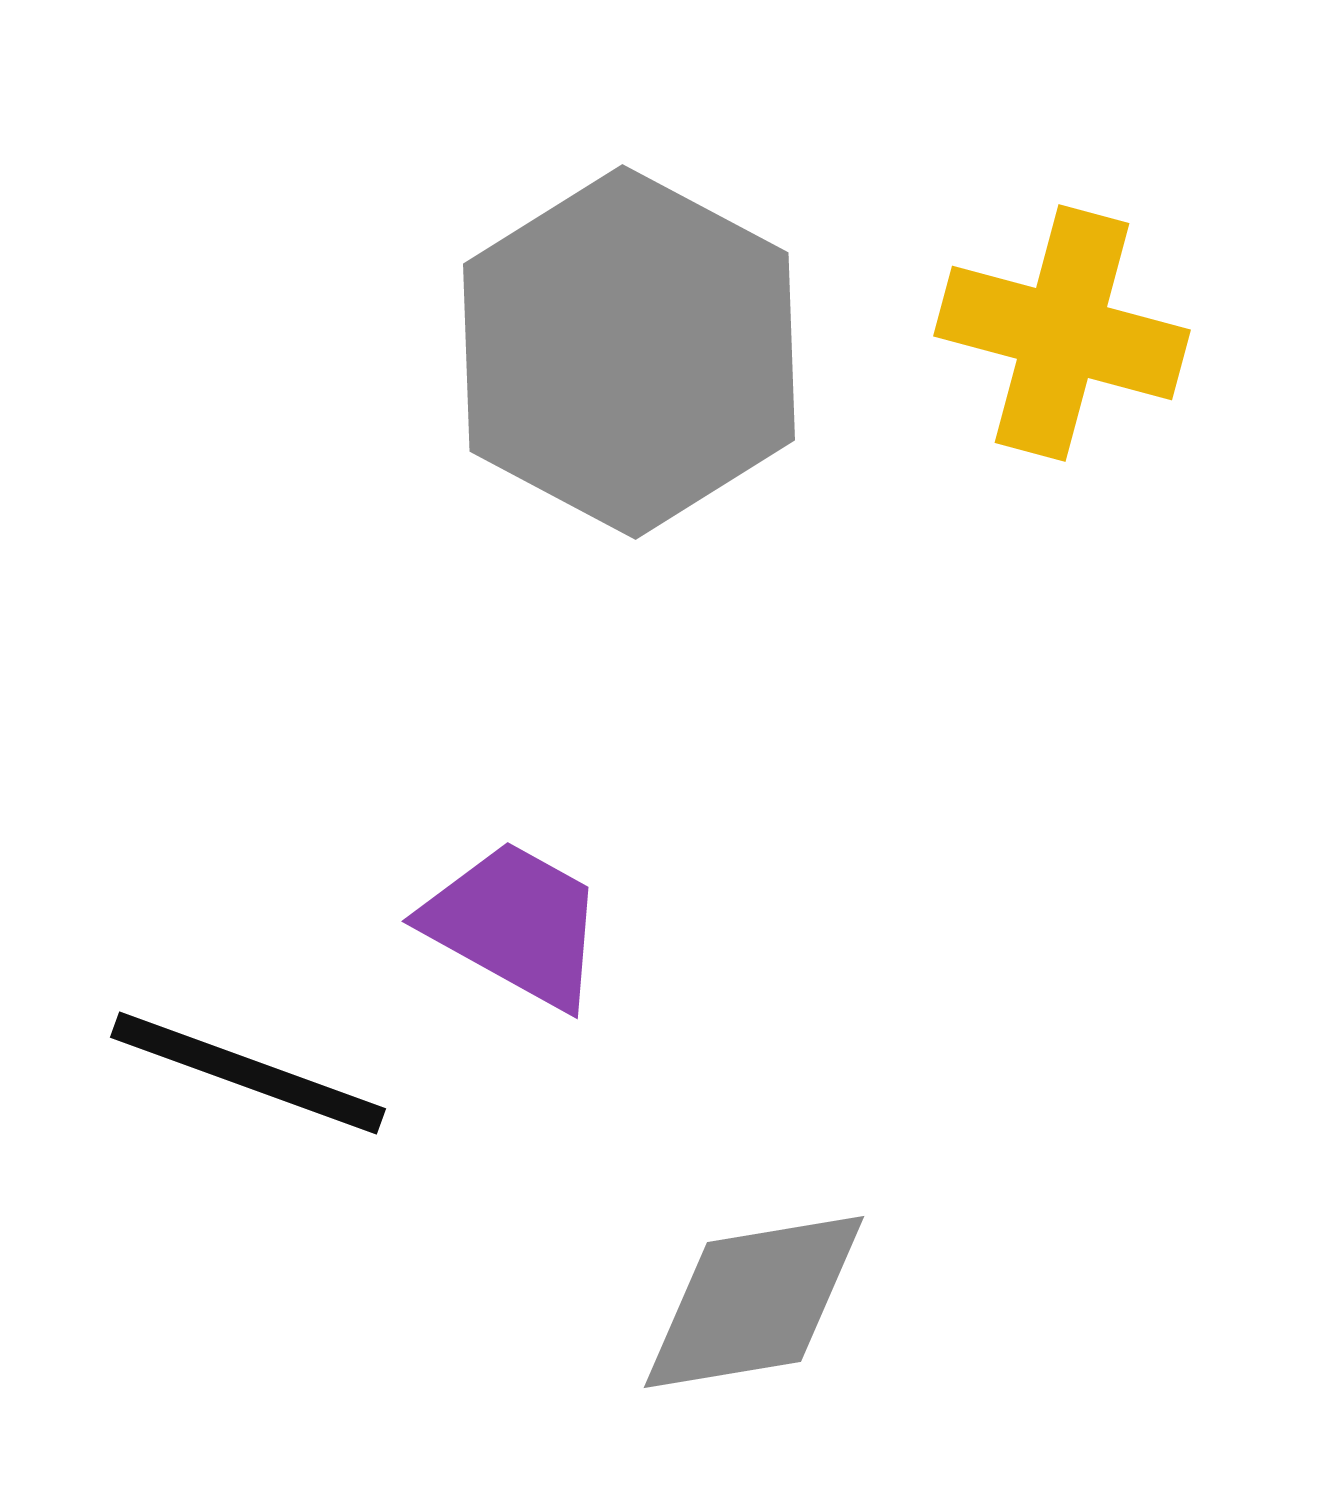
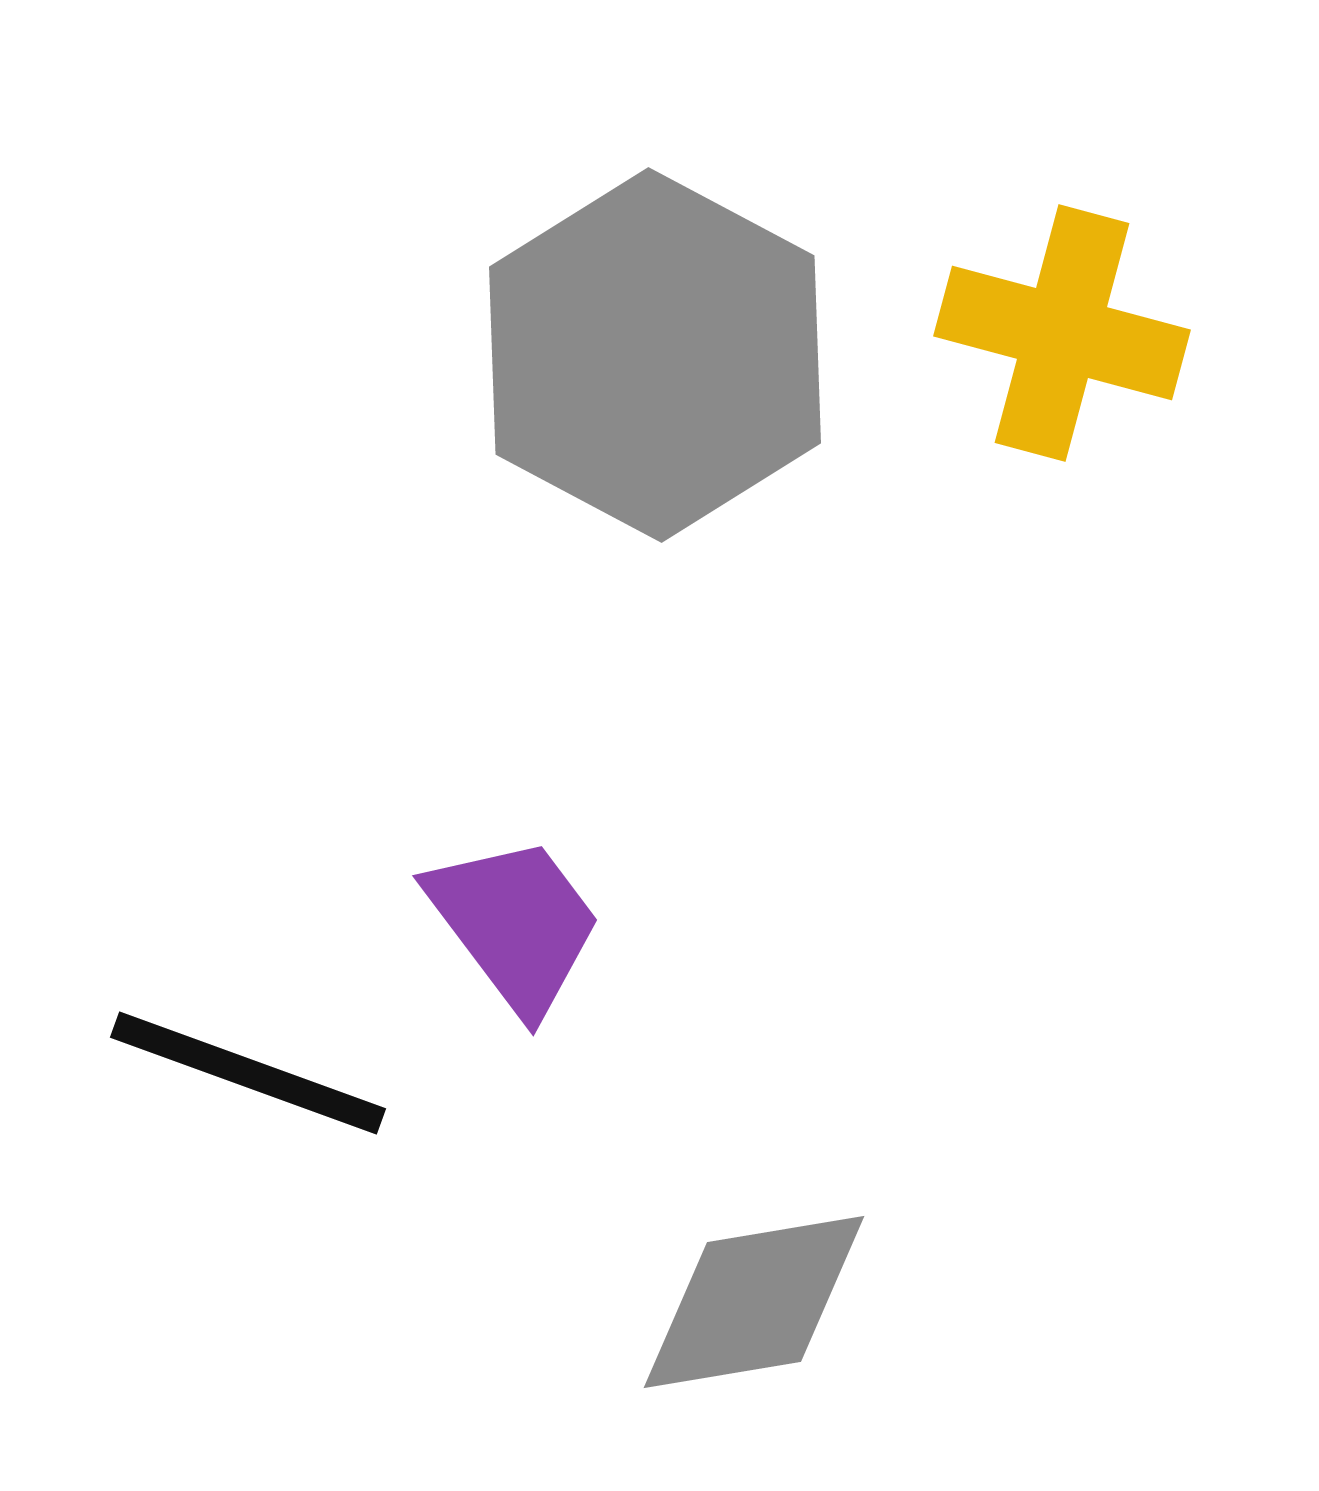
gray hexagon: moved 26 px right, 3 px down
purple trapezoid: rotated 24 degrees clockwise
